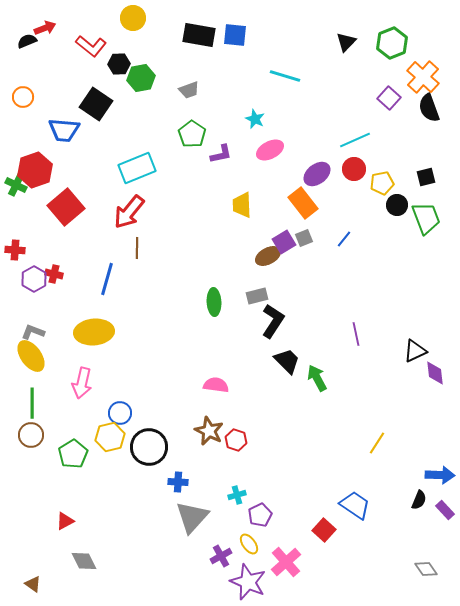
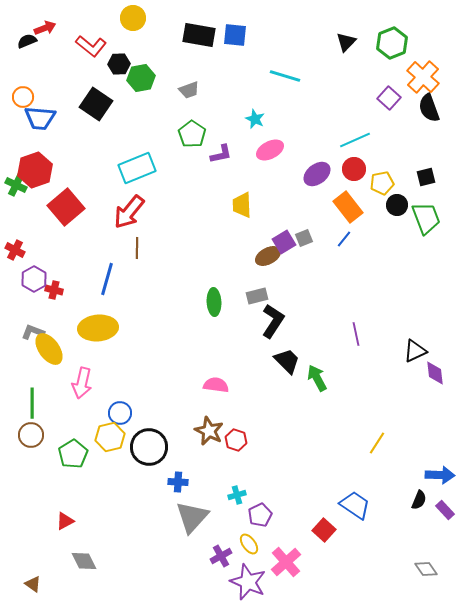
blue trapezoid at (64, 130): moved 24 px left, 12 px up
orange rectangle at (303, 203): moved 45 px right, 4 px down
red cross at (15, 250): rotated 24 degrees clockwise
red cross at (54, 274): moved 16 px down
yellow ellipse at (94, 332): moved 4 px right, 4 px up
yellow ellipse at (31, 356): moved 18 px right, 7 px up
